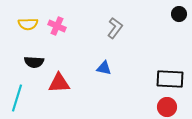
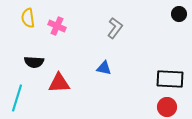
yellow semicircle: moved 6 px up; rotated 84 degrees clockwise
